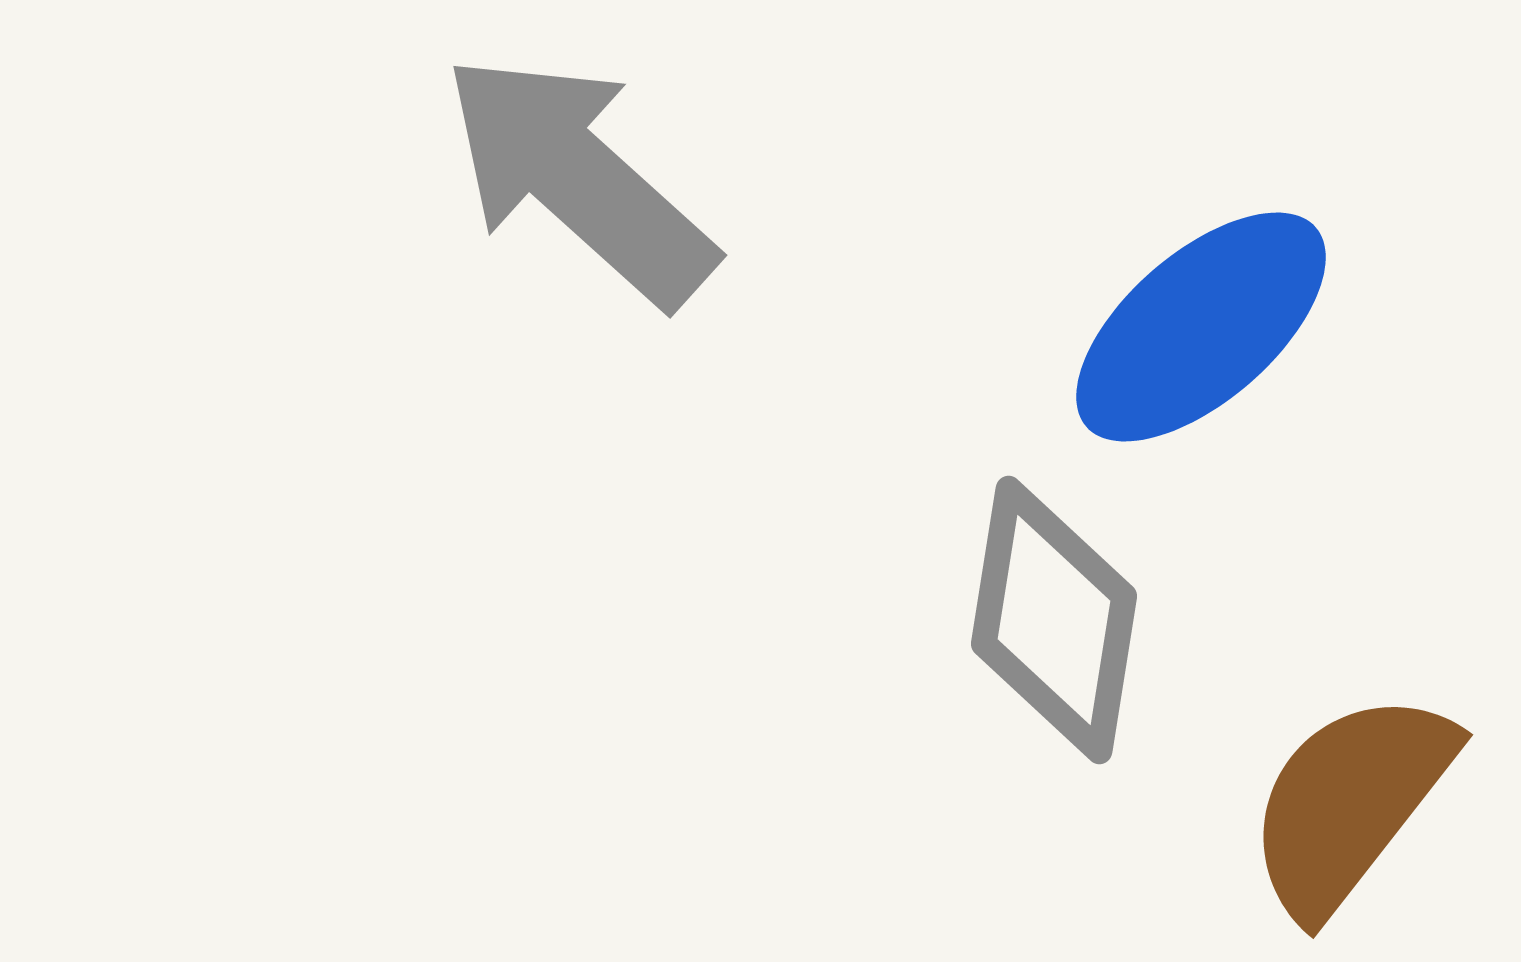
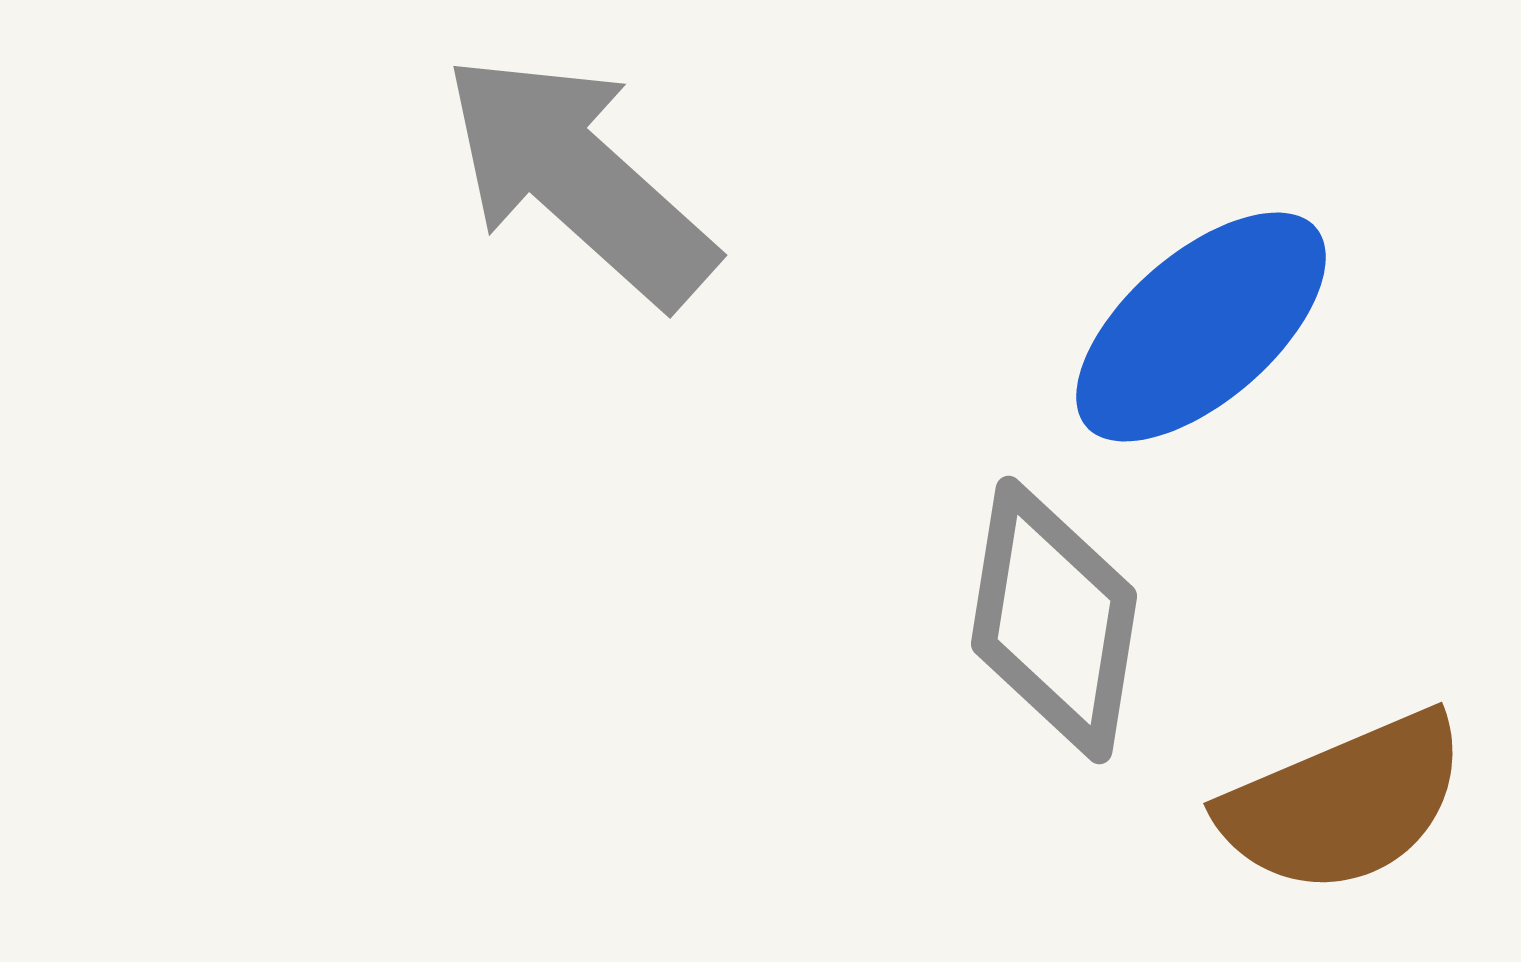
brown semicircle: moved 6 px left; rotated 151 degrees counterclockwise
